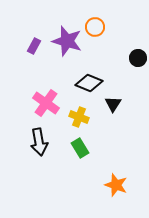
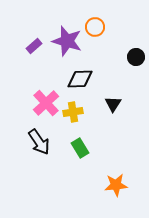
purple rectangle: rotated 21 degrees clockwise
black circle: moved 2 px left, 1 px up
black diamond: moved 9 px left, 4 px up; rotated 24 degrees counterclockwise
pink cross: rotated 12 degrees clockwise
yellow cross: moved 6 px left, 5 px up; rotated 30 degrees counterclockwise
black arrow: rotated 24 degrees counterclockwise
orange star: rotated 25 degrees counterclockwise
